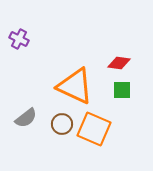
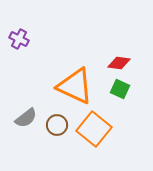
green square: moved 2 px left, 1 px up; rotated 24 degrees clockwise
brown circle: moved 5 px left, 1 px down
orange square: rotated 16 degrees clockwise
